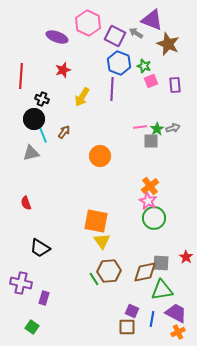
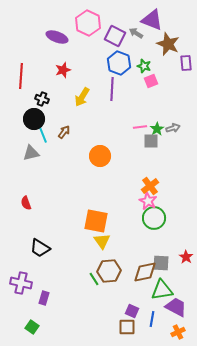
purple rectangle at (175, 85): moved 11 px right, 22 px up
purple trapezoid at (176, 313): moved 6 px up
